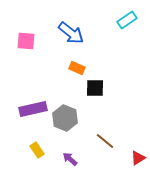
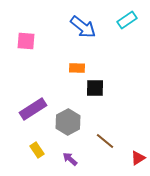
blue arrow: moved 12 px right, 6 px up
orange rectangle: rotated 21 degrees counterclockwise
purple rectangle: rotated 20 degrees counterclockwise
gray hexagon: moved 3 px right, 4 px down; rotated 10 degrees clockwise
